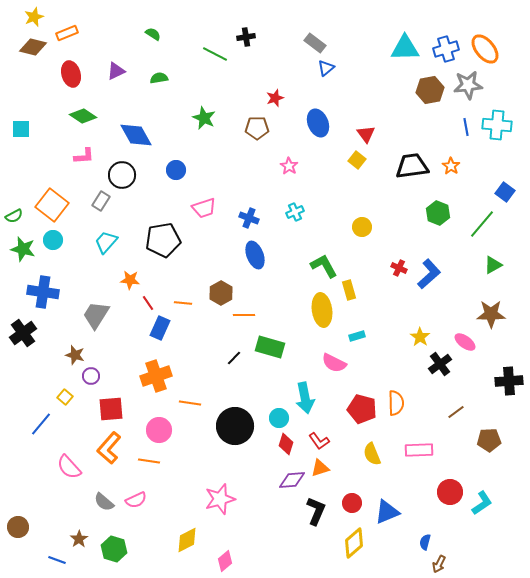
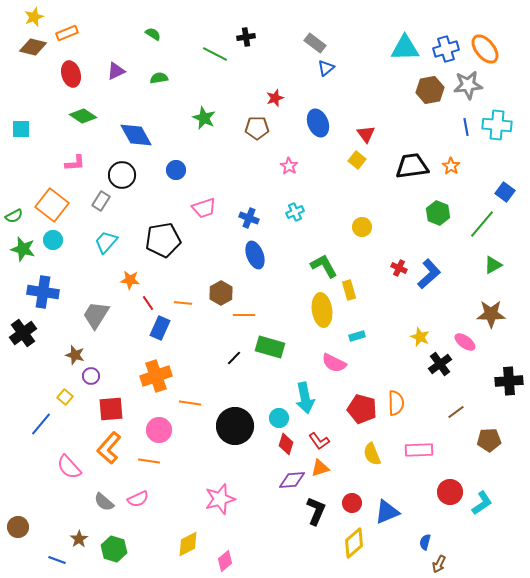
pink L-shape at (84, 156): moved 9 px left, 7 px down
yellow star at (420, 337): rotated 12 degrees counterclockwise
pink semicircle at (136, 500): moved 2 px right, 1 px up
yellow diamond at (187, 540): moved 1 px right, 4 px down
